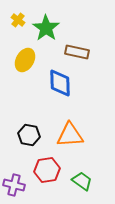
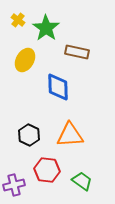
blue diamond: moved 2 px left, 4 px down
black hexagon: rotated 15 degrees clockwise
red hexagon: rotated 15 degrees clockwise
purple cross: rotated 30 degrees counterclockwise
